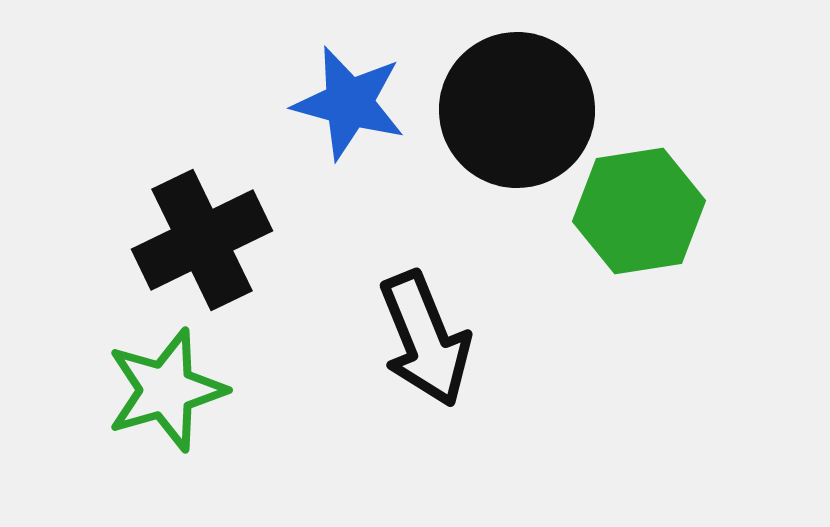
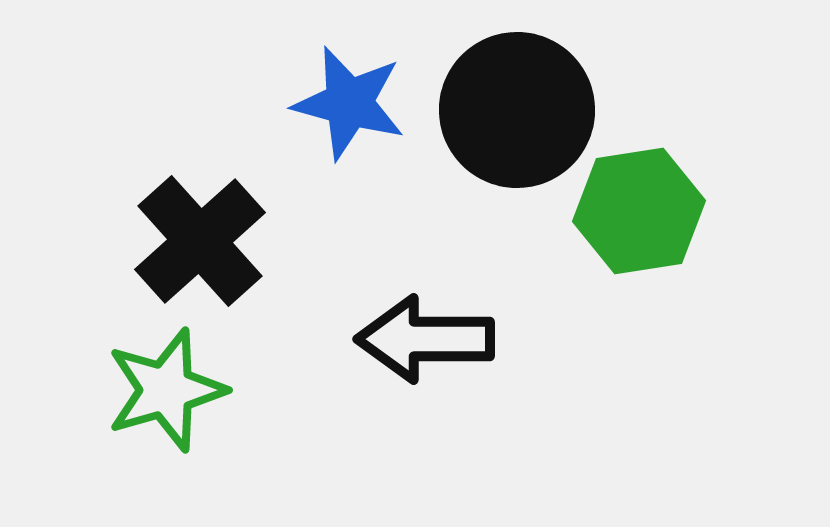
black cross: moved 2 px left, 1 px down; rotated 16 degrees counterclockwise
black arrow: rotated 112 degrees clockwise
